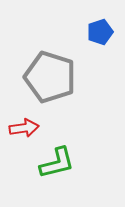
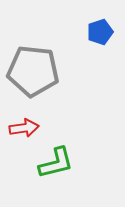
gray pentagon: moved 17 px left, 6 px up; rotated 12 degrees counterclockwise
green L-shape: moved 1 px left
